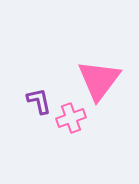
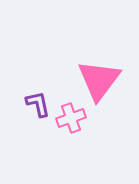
purple L-shape: moved 1 px left, 3 px down
